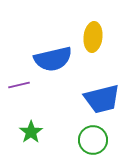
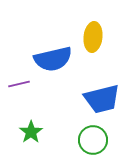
purple line: moved 1 px up
